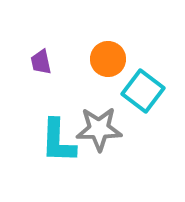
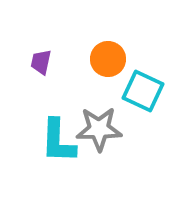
purple trapezoid: rotated 24 degrees clockwise
cyan square: rotated 12 degrees counterclockwise
